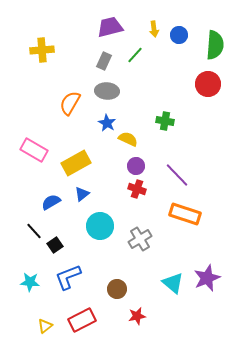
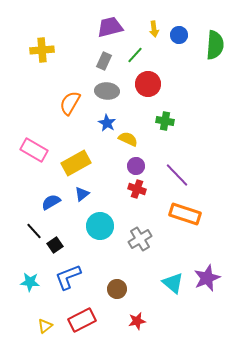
red circle: moved 60 px left
red star: moved 5 px down
